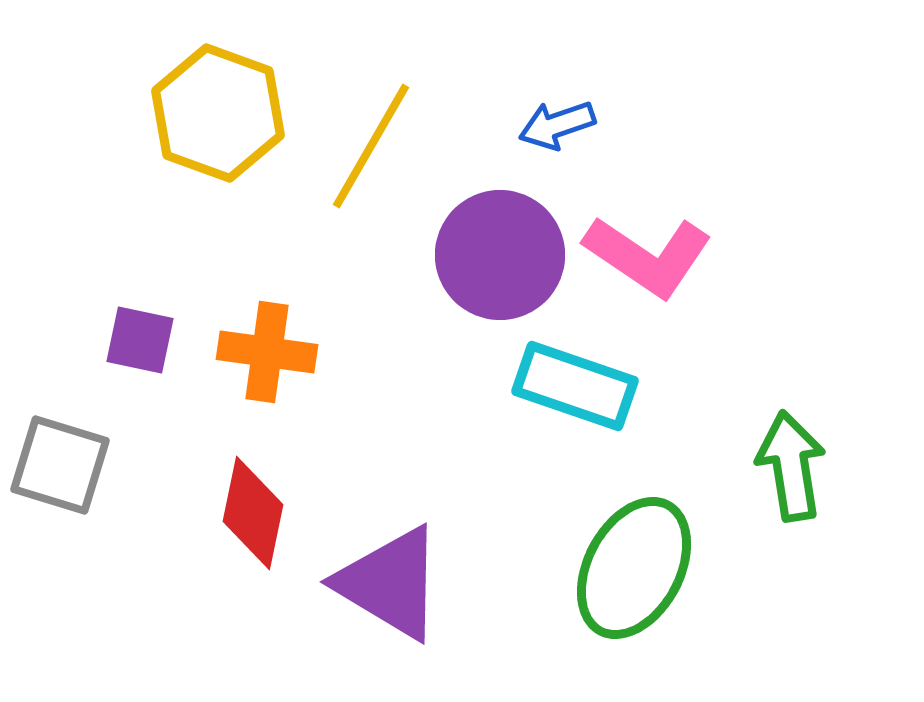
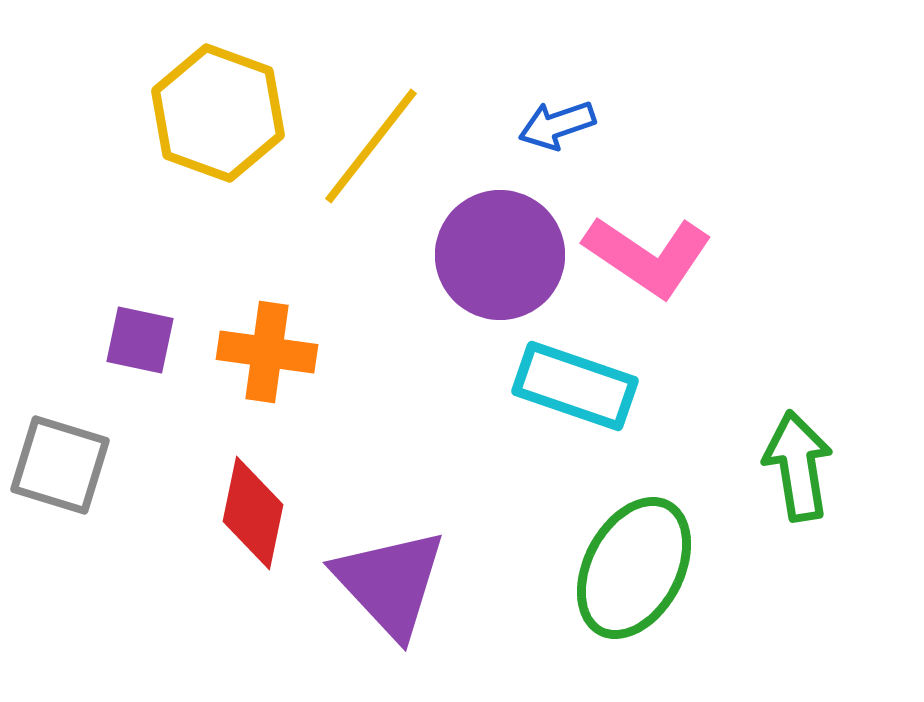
yellow line: rotated 8 degrees clockwise
green arrow: moved 7 px right
purple triangle: rotated 16 degrees clockwise
